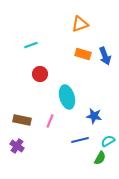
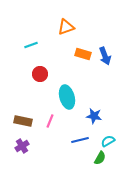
orange triangle: moved 14 px left, 3 px down
brown rectangle: moved 1 px right, 1 px down
purple cross: moved 5 px right; rotated 24 degrees clockwise
